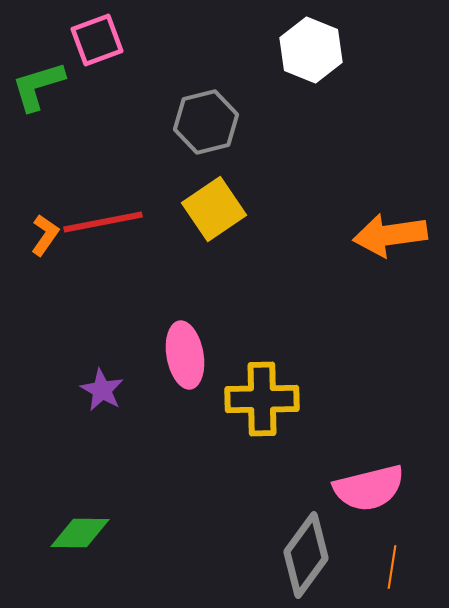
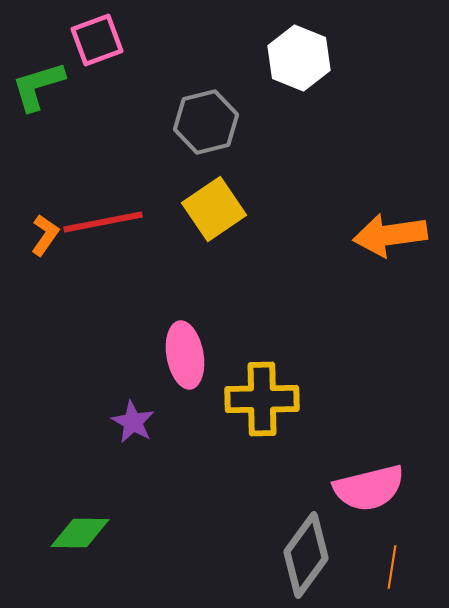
white hexagon: moved 12 px left, 8 px down
purple star: moved 31 px right, 32 px down
